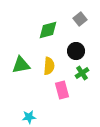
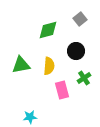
green cross: moved 2 px right, 5 px down
cyan star: moved 1 px right
